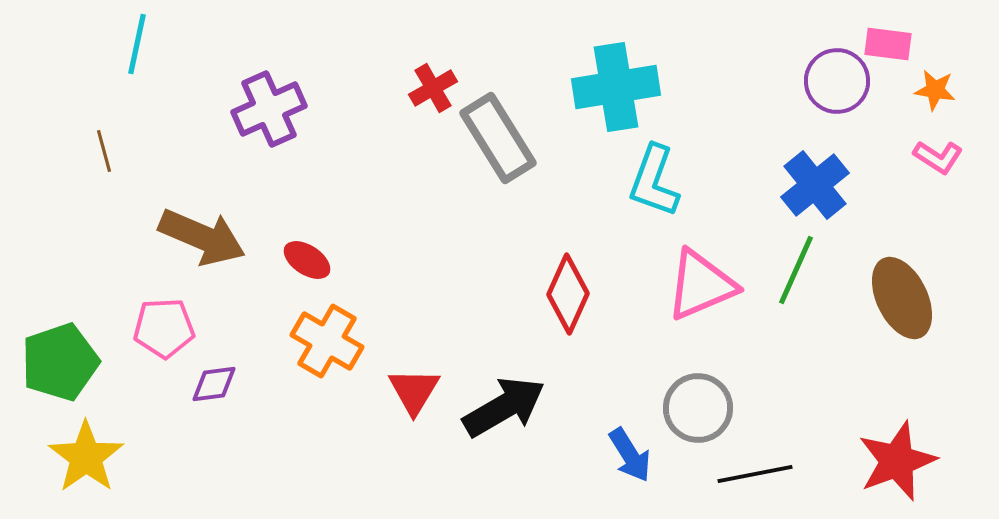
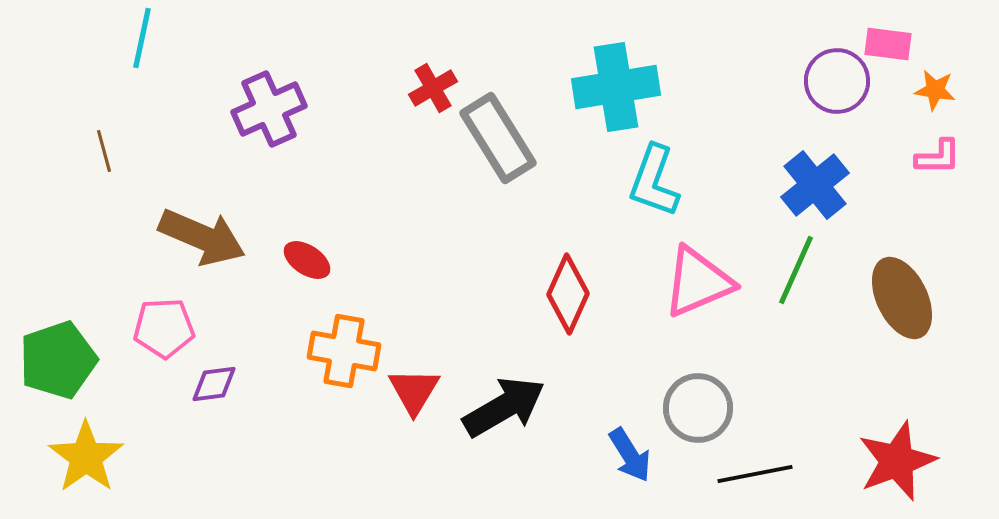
cyan line: moved 5 px right, 6 px up
pink L-shape: rotated 33 degrees counterclockwise
pink triangle: moved 3 px left, 3 px up
orange cross: moved 17 px right, 10 px down; rotated 20 degrees counterclockwise
green pentagon: moved 2 px left, 2 px up
